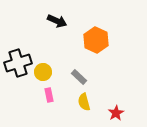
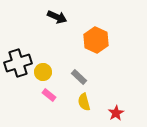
black arrow: moved 4 px up
pink rectangle: rotated 40 degrees counterclockwise
